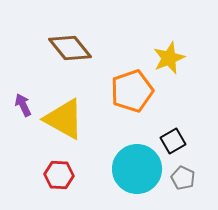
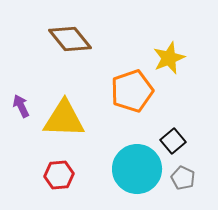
brown diamond: moved 9 px up
purple arrow: moved 2 px left, 1 px down
yellow triangle: rotated 27 degrees counterclockwise
black square: rotated 10 degrees counterclockwise
red hexagon: rotated 8 degrees counterclockwise
